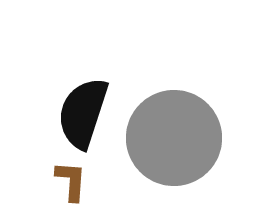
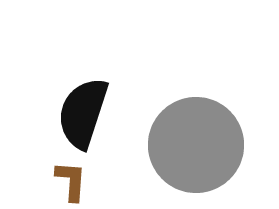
gray circle: moved 22 px right, 7 px down
